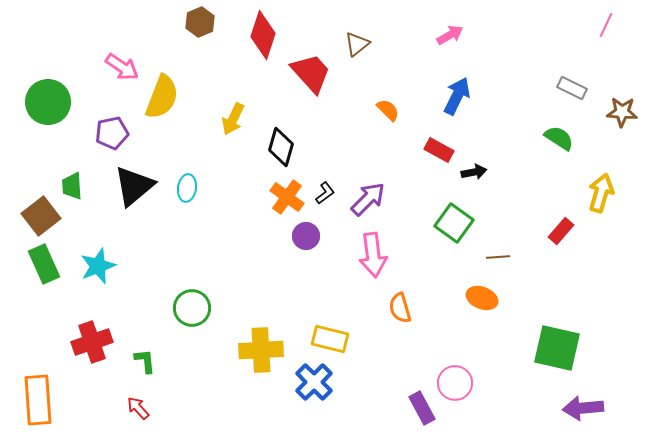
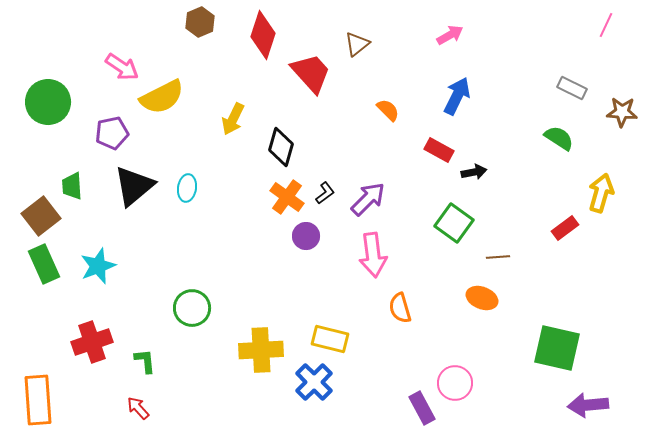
yellow semicircle at (162, 97): rotated 42 degrees clockwise
red rectangle at (561, 231): moved 4 px right, 3 px up; rotated 12 degrees clockwise
purple arrow at (583, 408): moved 5 px right, 3 px up
